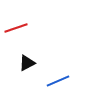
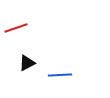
blue line: moved 2 px right, 6 px up; rotated 20 degrees clockwise
